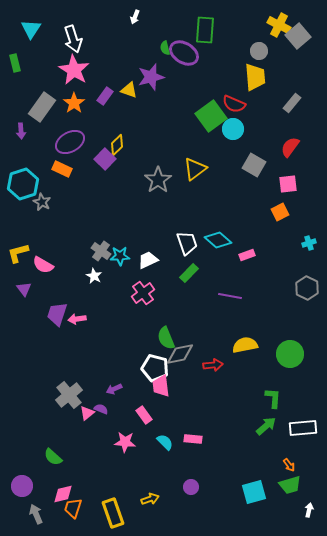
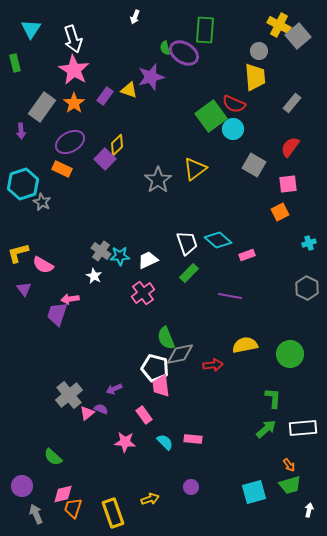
pink arrow at (77, 319): moved 7 px left, 20 px up
green arrow at (266, 426): moved 3 px down
